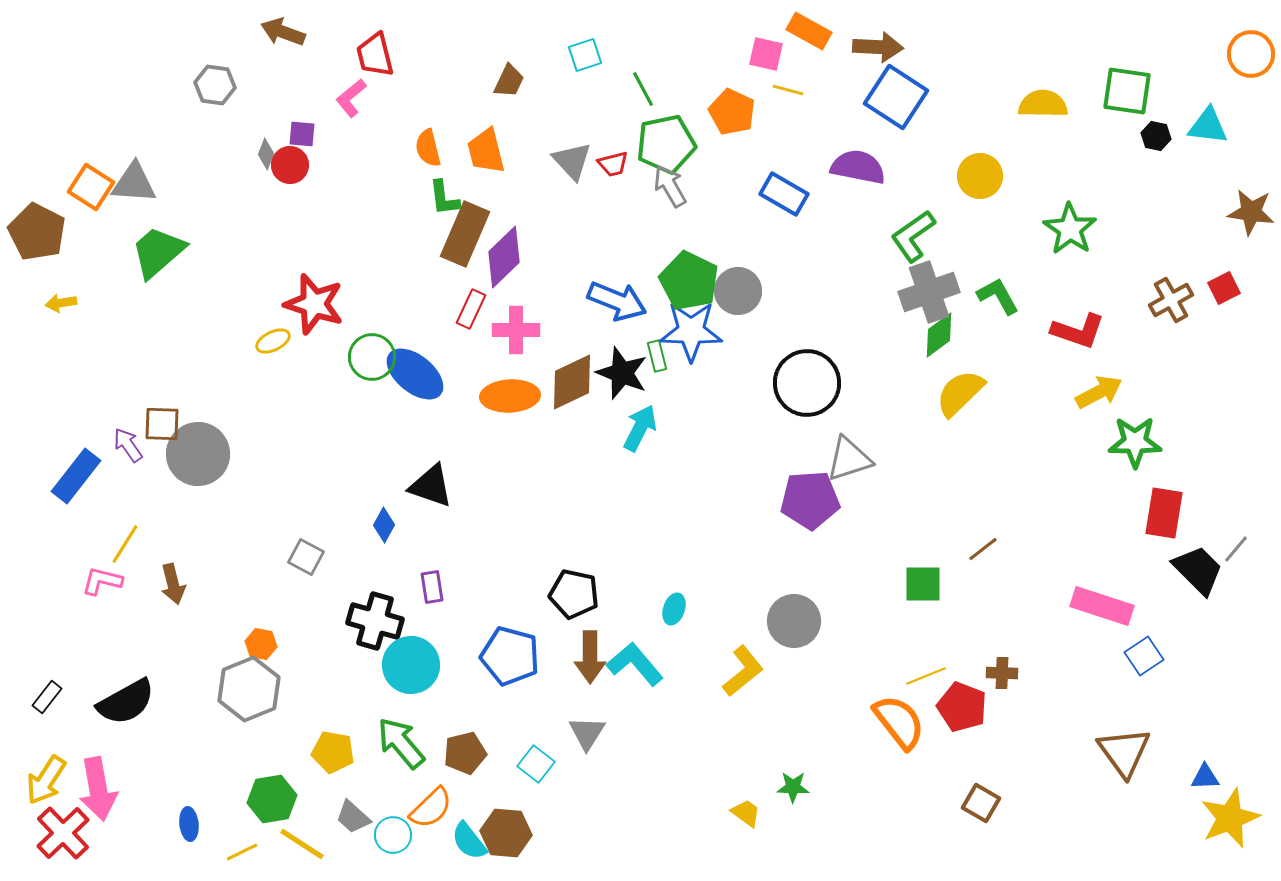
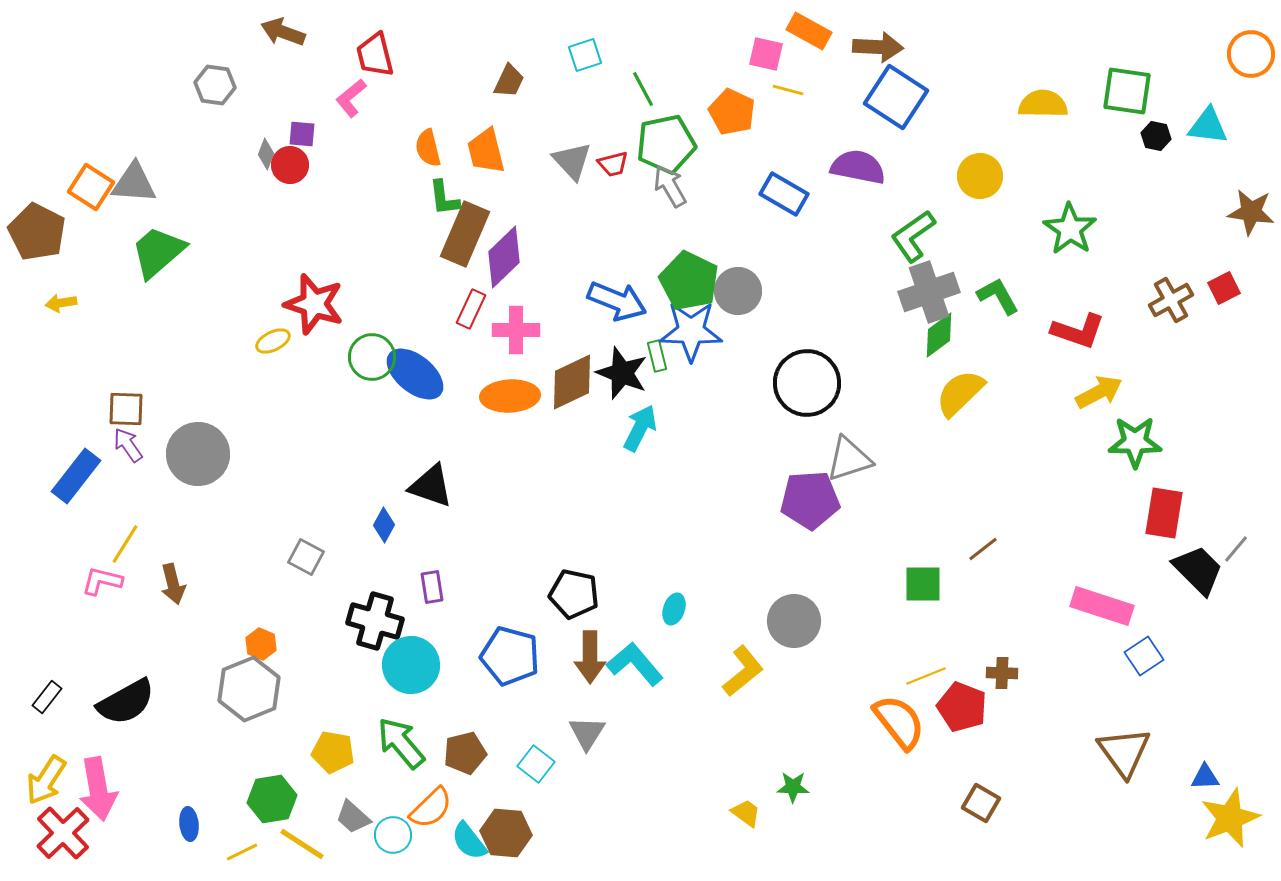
brown square at (162, 424): moved 36 px left, 15 px up
orange hexagon at (261, 644): rotated 12 degrees clockwise
